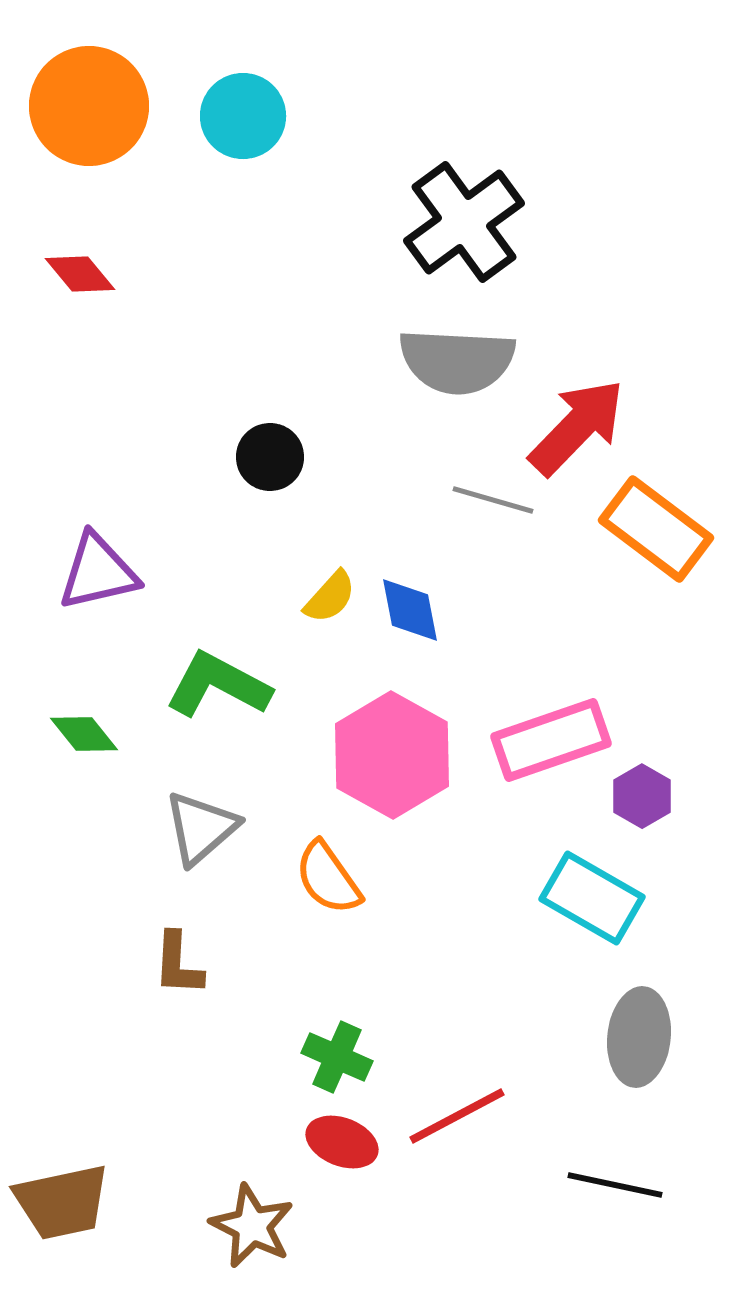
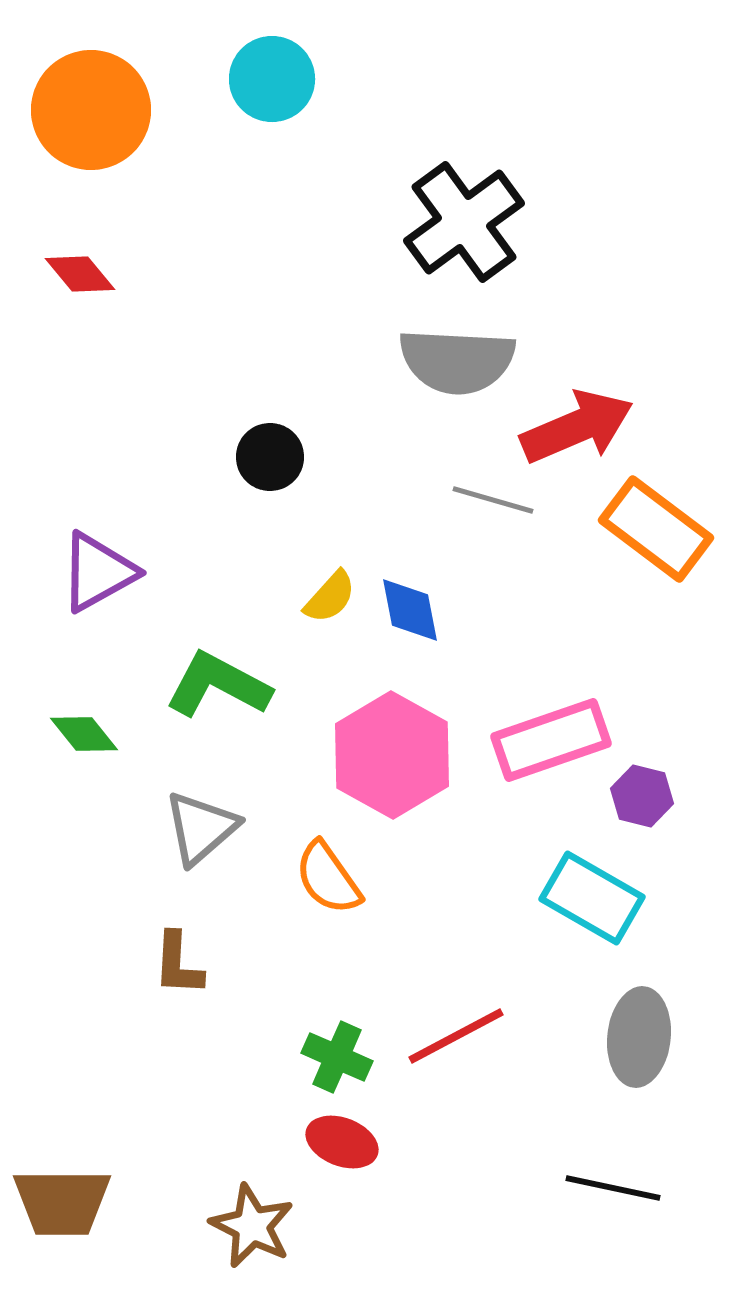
orange circle: moved 2 px right, 4 px down
cyan circle: moved 29 px right, 37 px up
red arrow: rotated 23 degrees clockwise
purple triangle: rotated 16 degrees counterclockwise
purple hexagon: rotated 16 degrees counterclockwise
red line: moved 1 px left, 80 px up
black line: moved 2 px left, 3 px down
brown trapezoid: rotated 12 degrees clockwise
